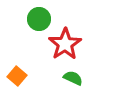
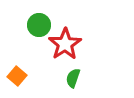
green circle: moved 6 px down
green semicircle: rotated 96 degrees counterclockwise
